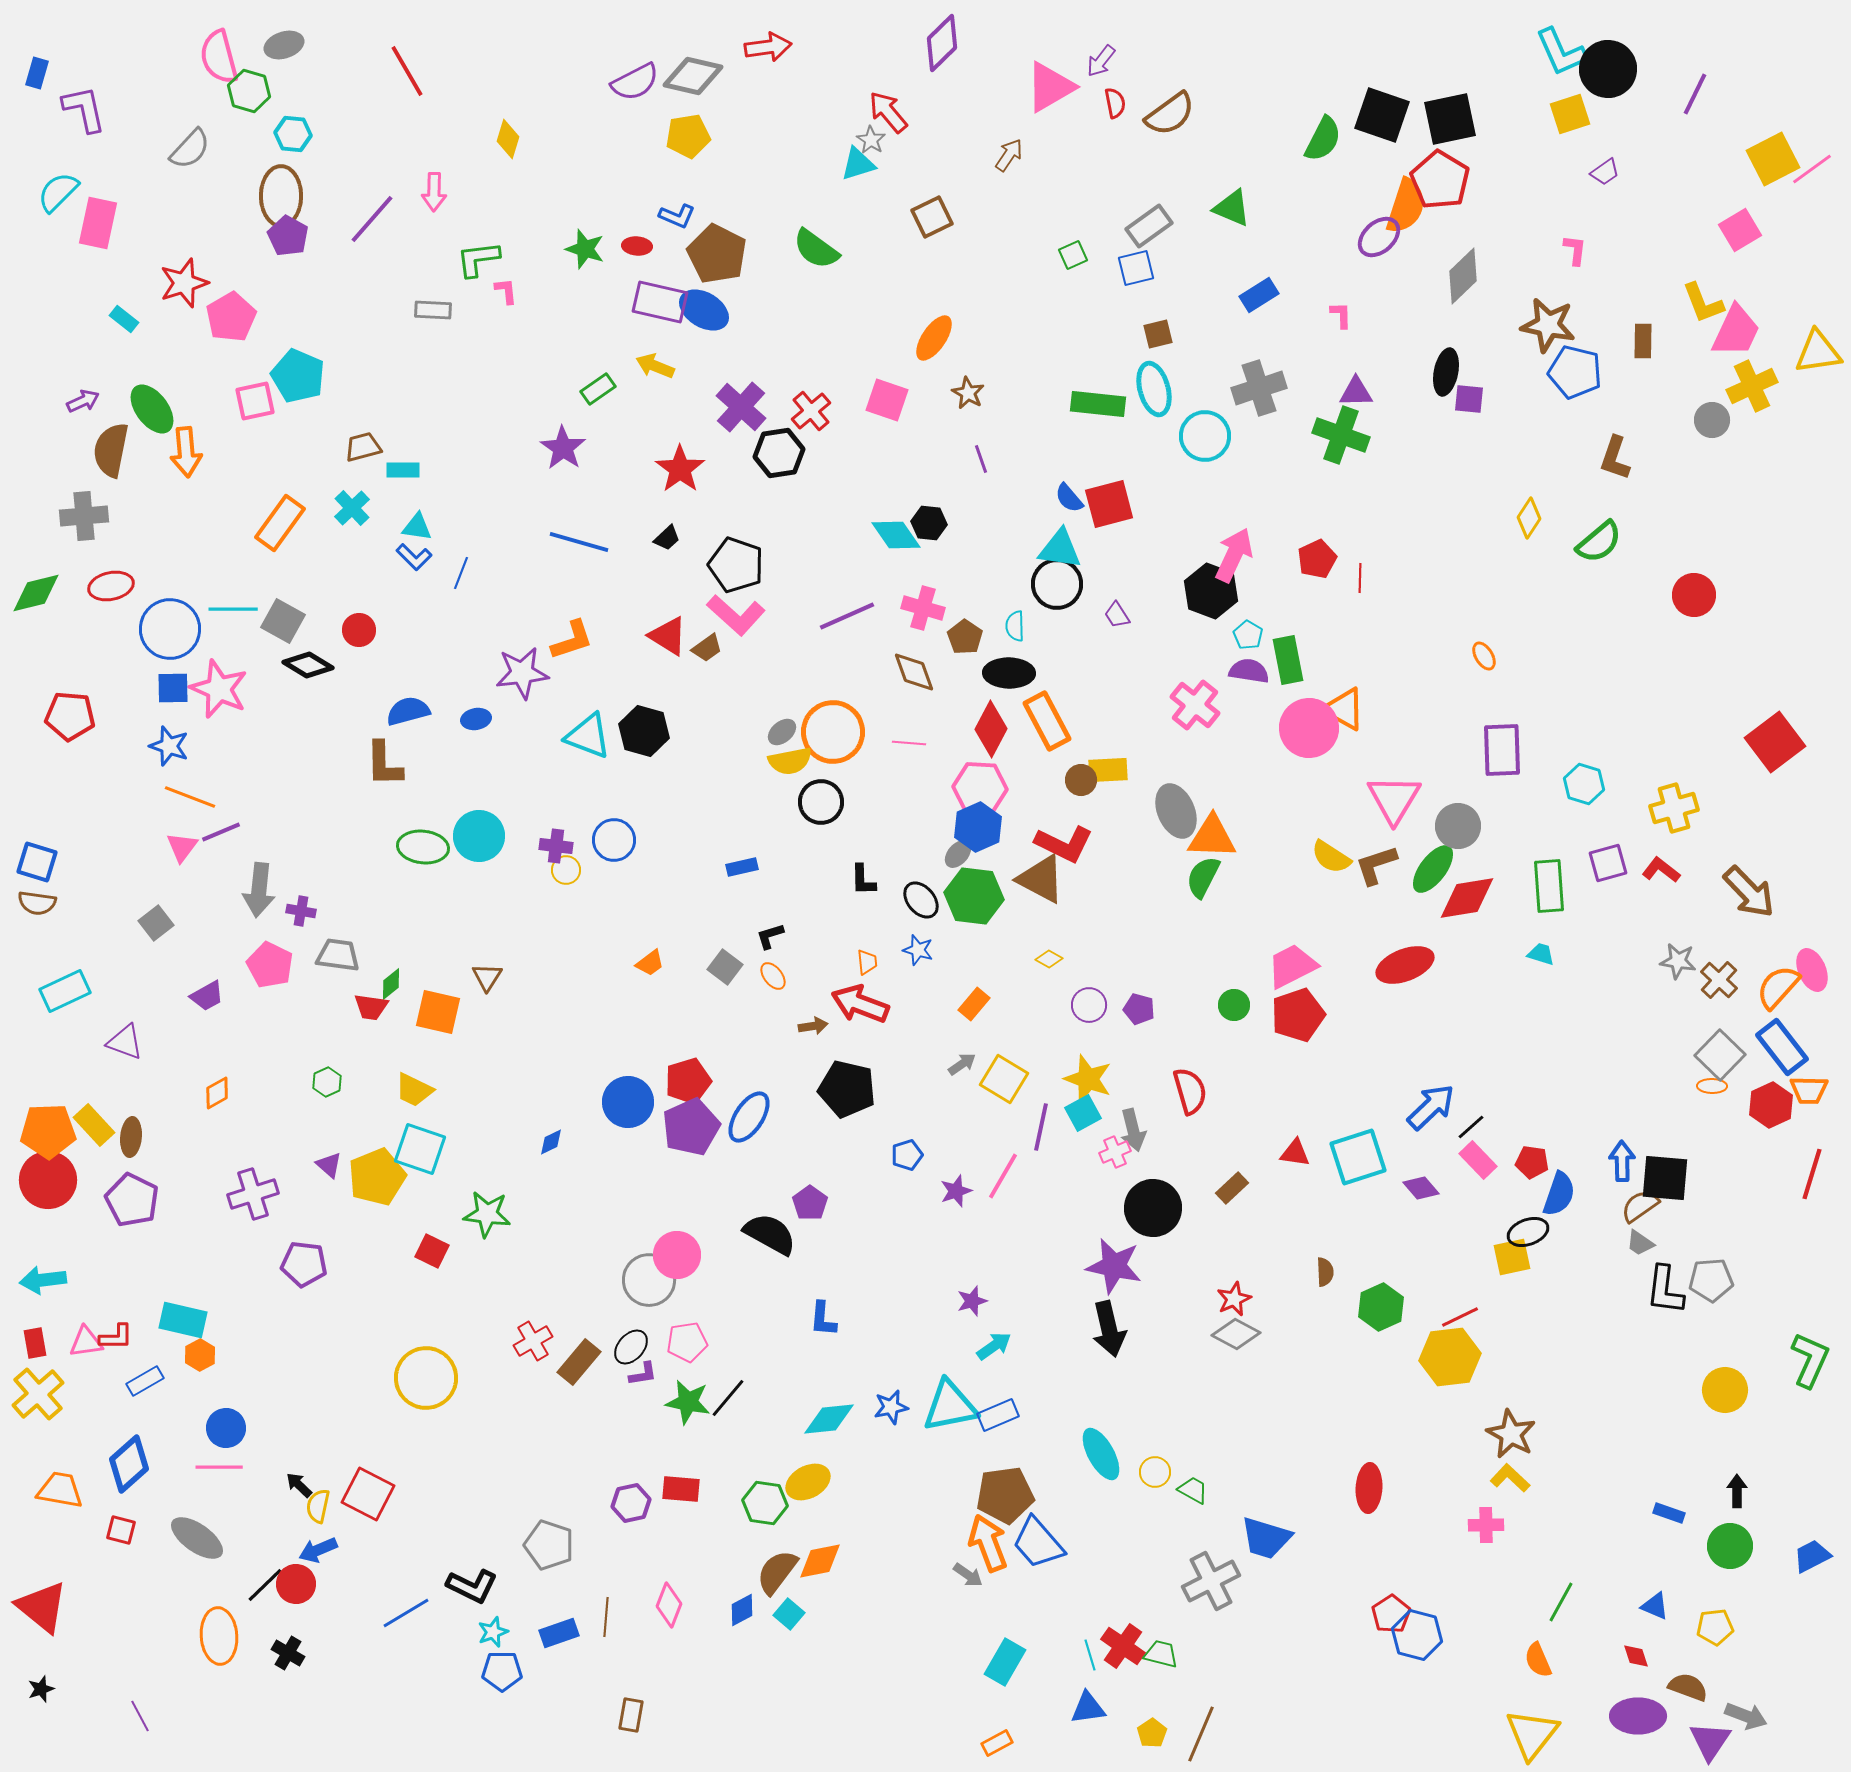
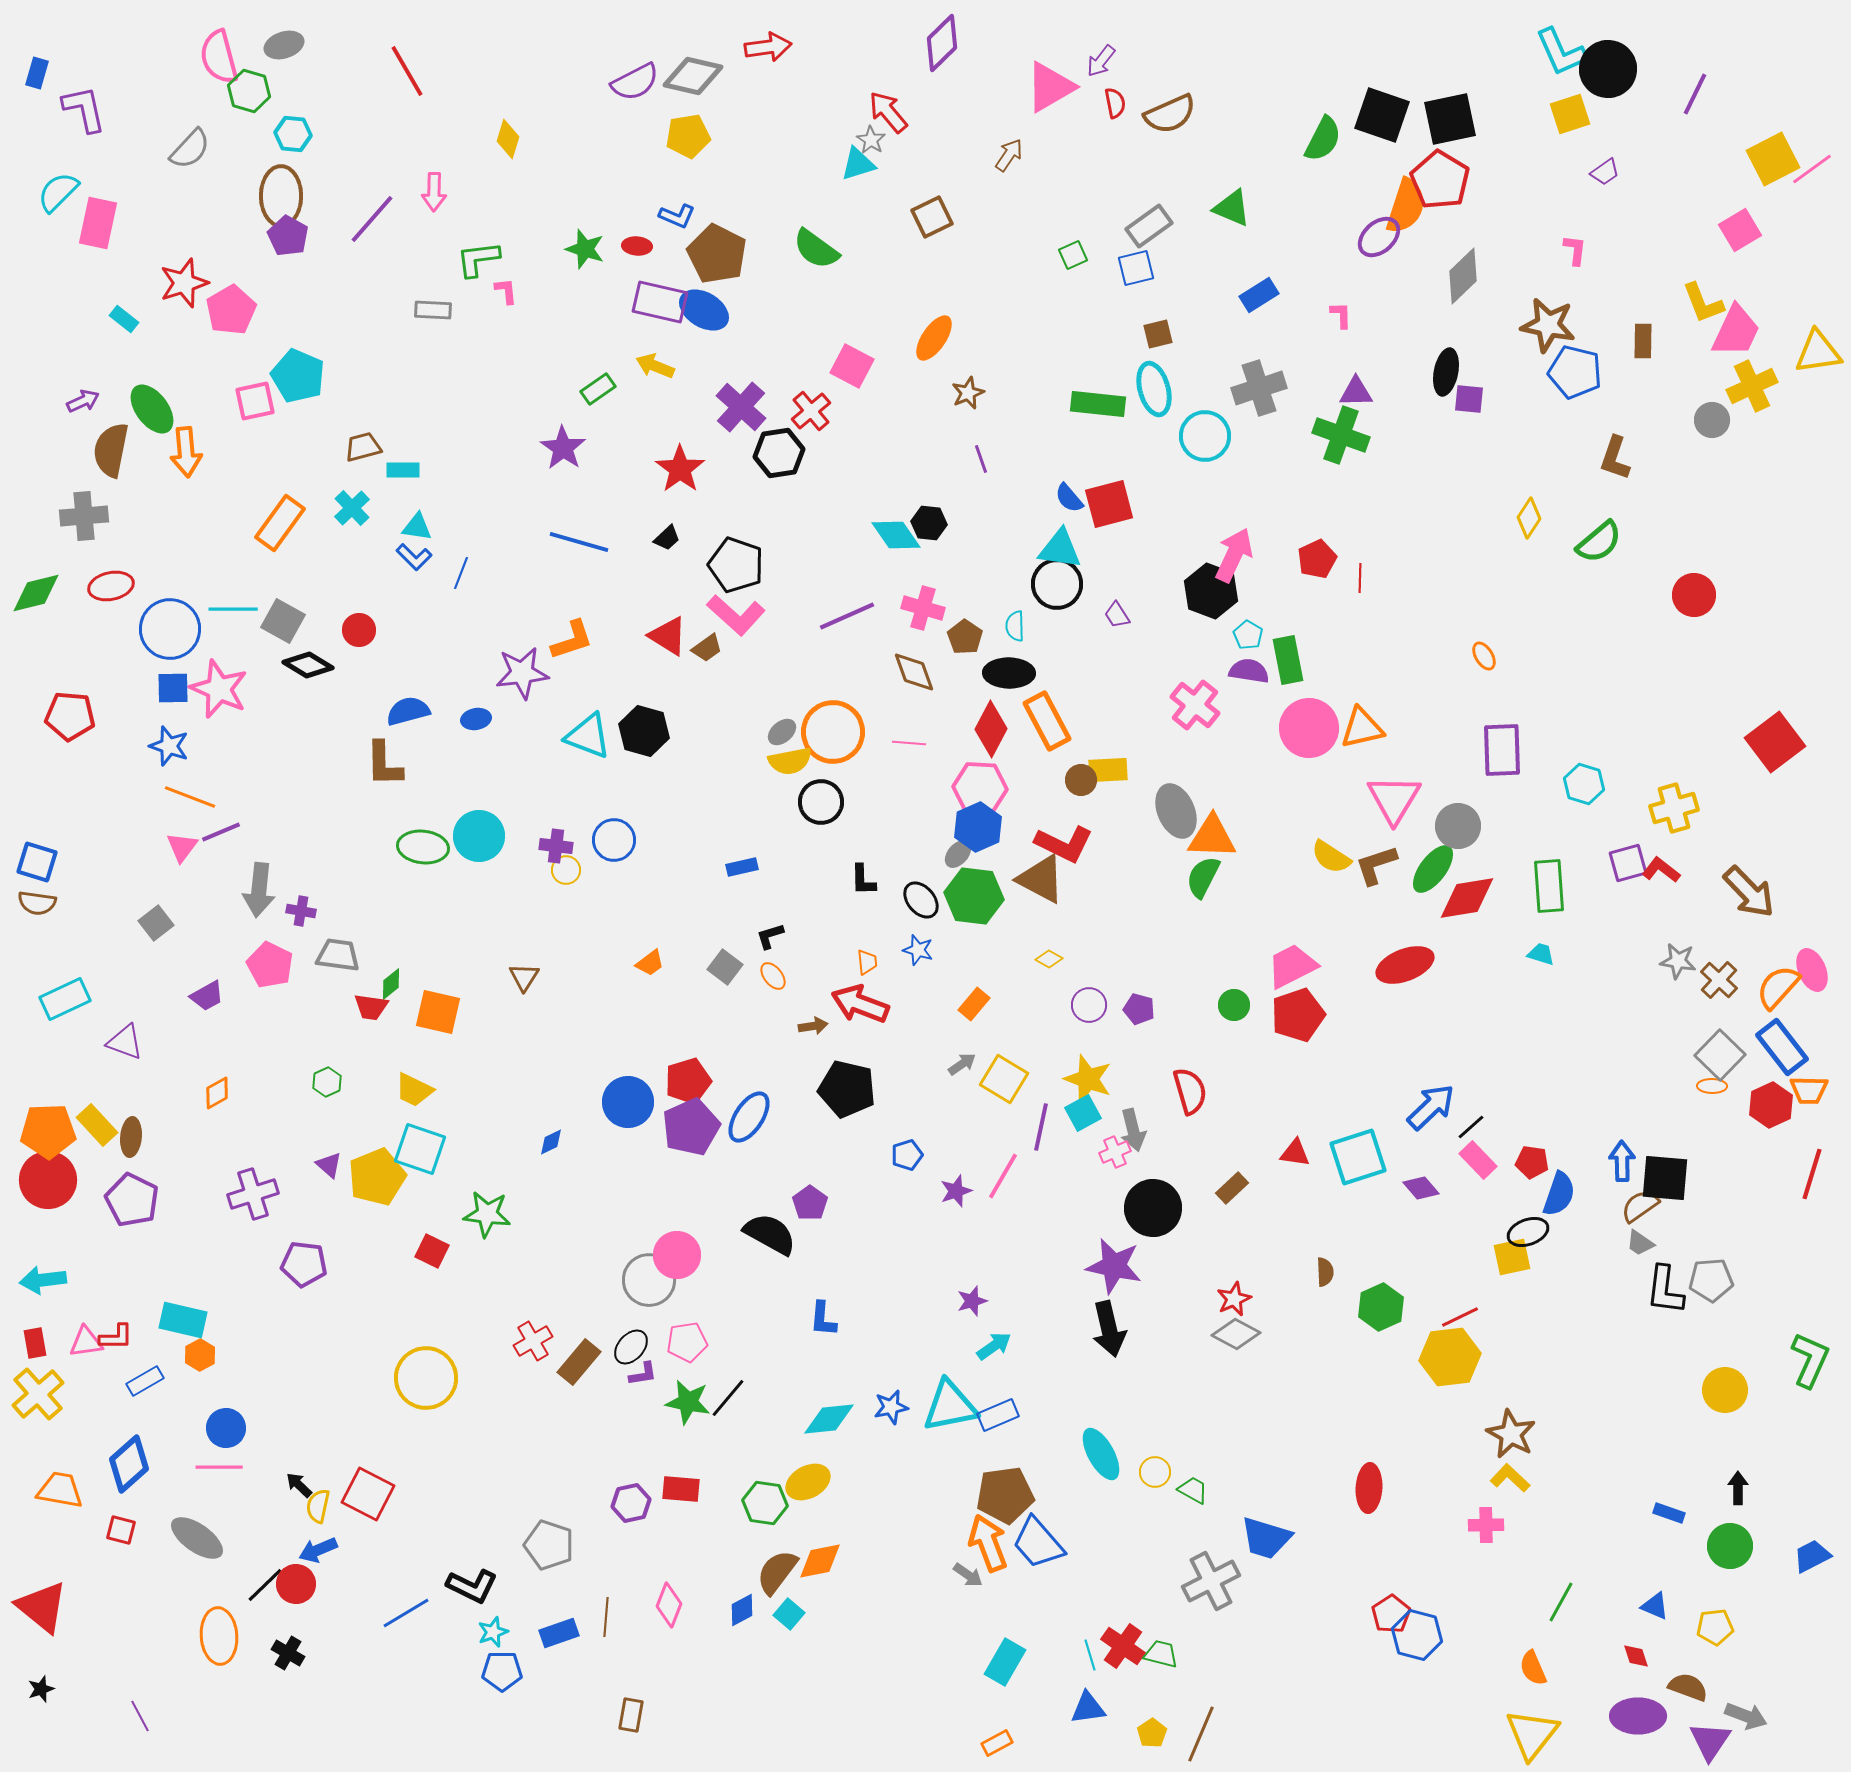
brown semicircle at (1170, 114): rotated 12 degrees clockwise
pink pentagon at (231, 317): moved 7 px up
brown star at (968, 393): rotated 20 degrees clockwise
pink square at (887, 400): moved 35 px left, 34 px up; rotated 9 degrees clockwise
orange triangle at (1344, 709): moved 18 px right, 19 px down; rotated 42 degrees counterclockwise
purple square at (1608, 863): moved 20 px right
brown triangle at (487, 977): moved 37 px right
cyan rectangle at (65, 991): moved 8 px down
yellow rectangle at (94, 1125): moved 3 px right
black arrow at (1737, 1491): moved 1 px right, 3 px up
orange semicircle at (1538, 1660): moved 5 px left, 8 px down
